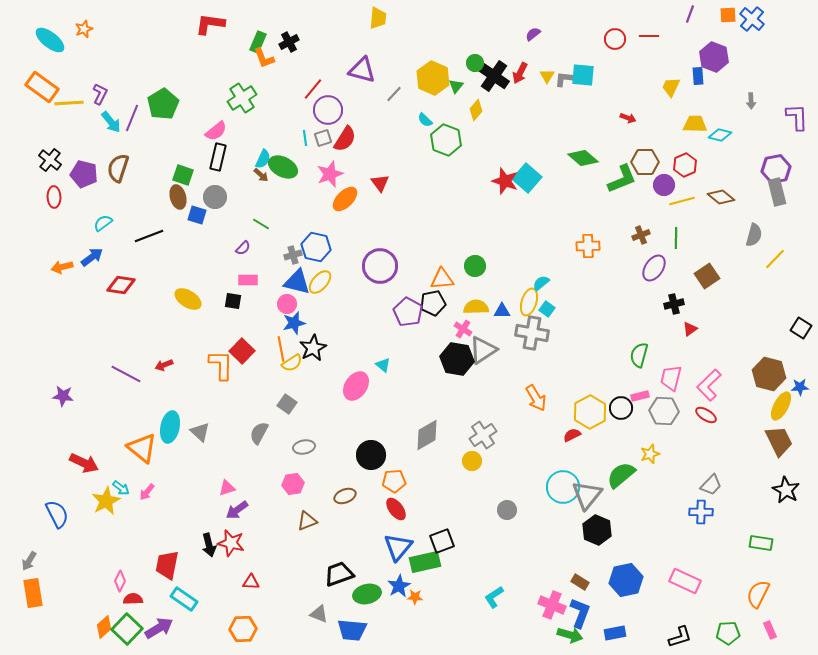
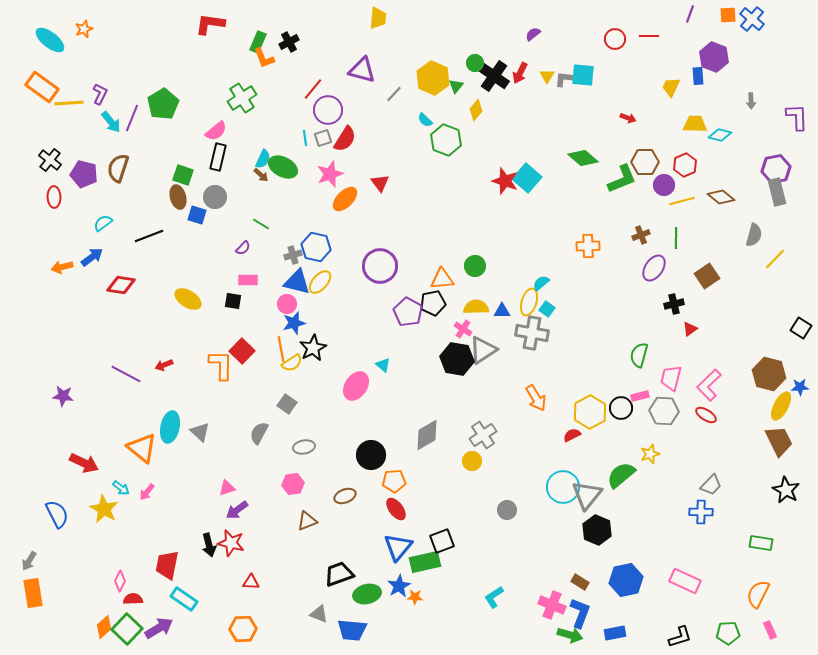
yellow star at (106, 501): moved 2 px left, 8 px down; rotated 16 degrees counterclockwise
